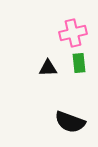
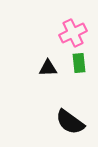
pink cross: rotated 12 degrees counterclockwise
black semicircle: rotated 16 degrees clockwise
